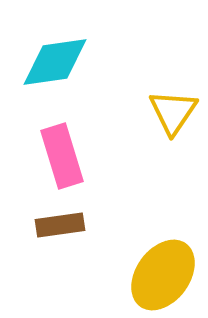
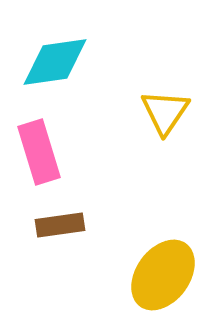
yellow triangle: moved 8 px left
pink rectangle: moved 23 px left, 4 px up
